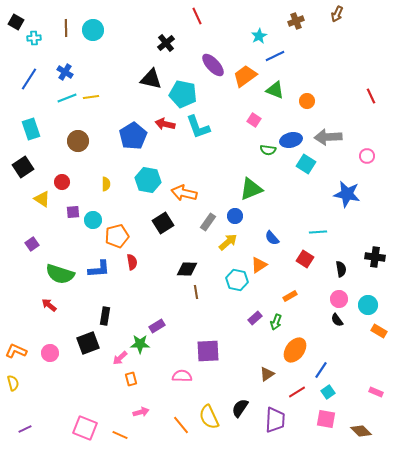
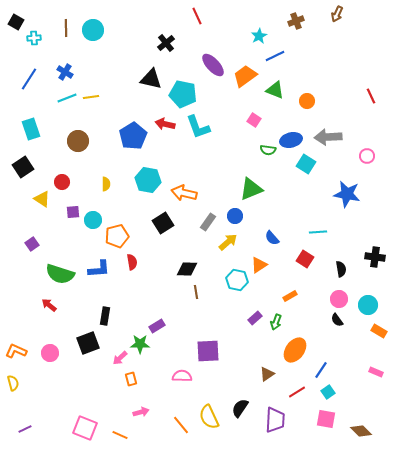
pink rectangle at (376, 392): moved 20 px up
